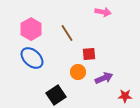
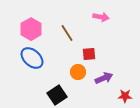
pink arrow: moved 2 px left, 5 px down
black square: moved 1 px right
